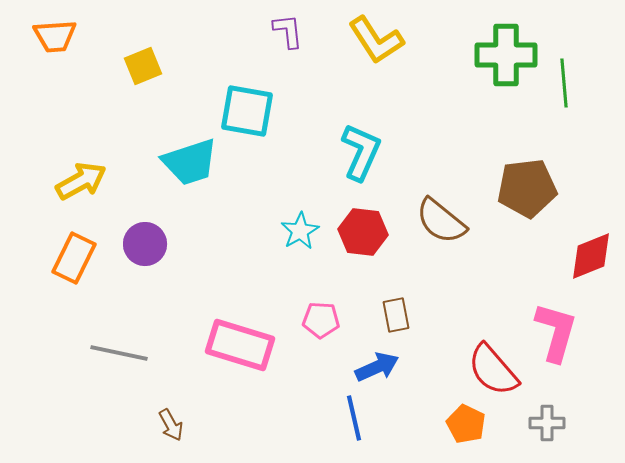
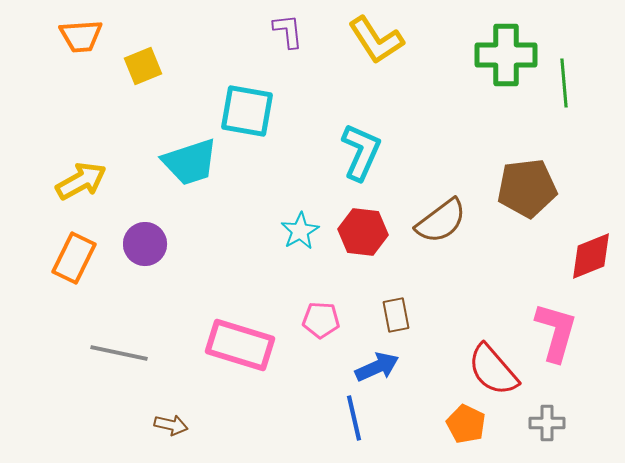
orange trapezoid: moved 26 px right
brown semicircle: rotated 76 degrees counterclockwise
brown arrow: rotated 48 degrees counterclockwise
